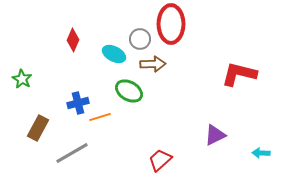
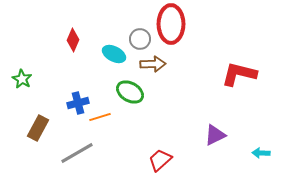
green ellipse: moved 1 px right, 1 px down
gray line: moved 5 px right
